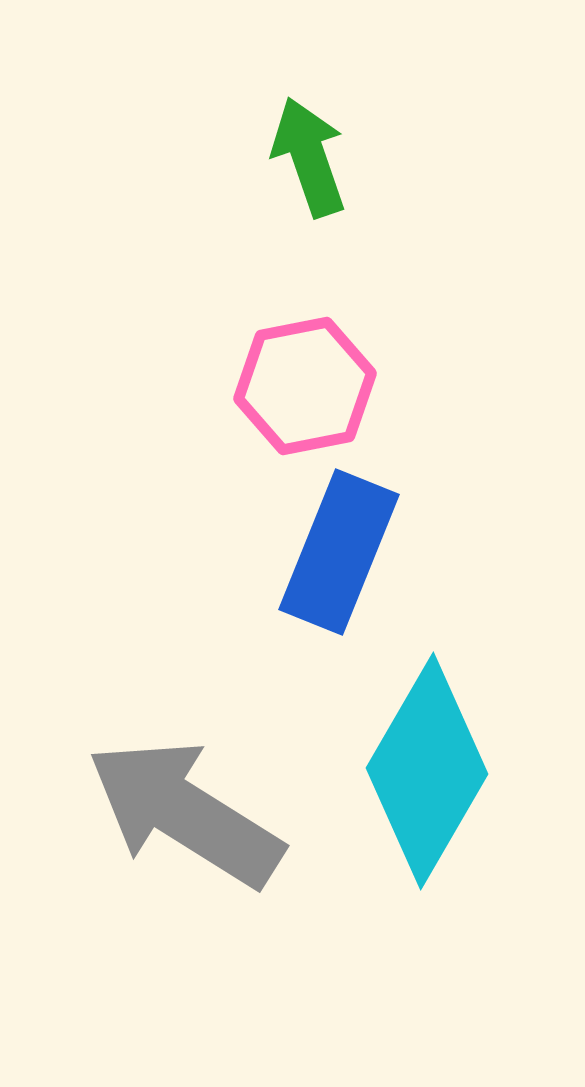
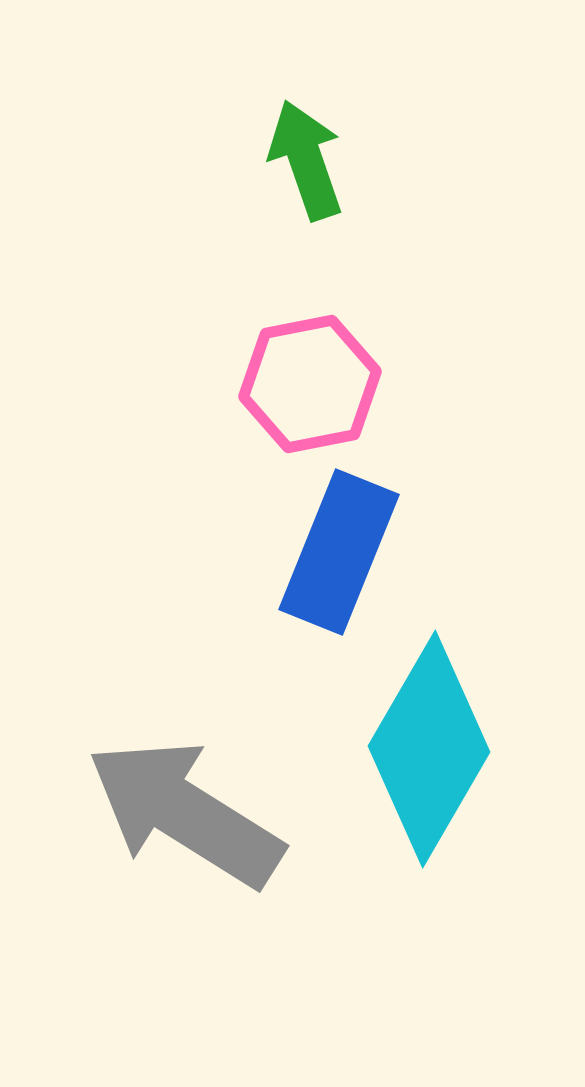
green arrow: moved 3 px left, 3 px down
pink hexagon: moved 5 px right, 2 px up
cyan diamond: moved 2 px right, 22 px up
